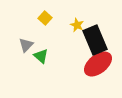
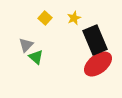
yellow star: moved 3 px left, 7 px up; rotated 24 degrees clockwise
green triangle: moved 5 px left, 1 px down
